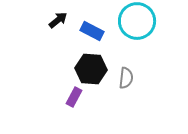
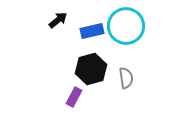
cyan circle: moved 11 px left, 5 px down
blue rectangle: rotated 40 degrees counterclockwise
black hexagon: rotated 20 degrees counterclockwise
gray semicircle: rotated 15 degrees counterclockwise
